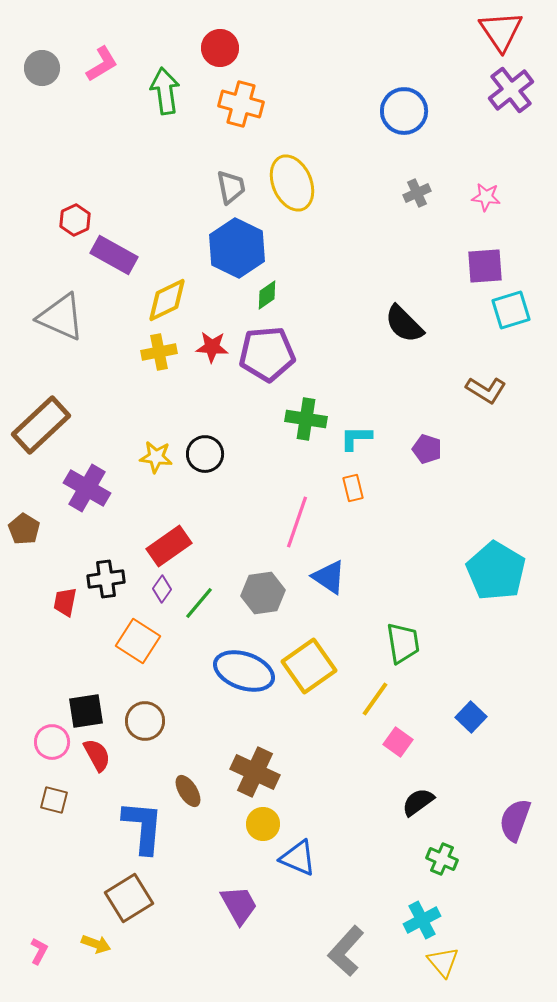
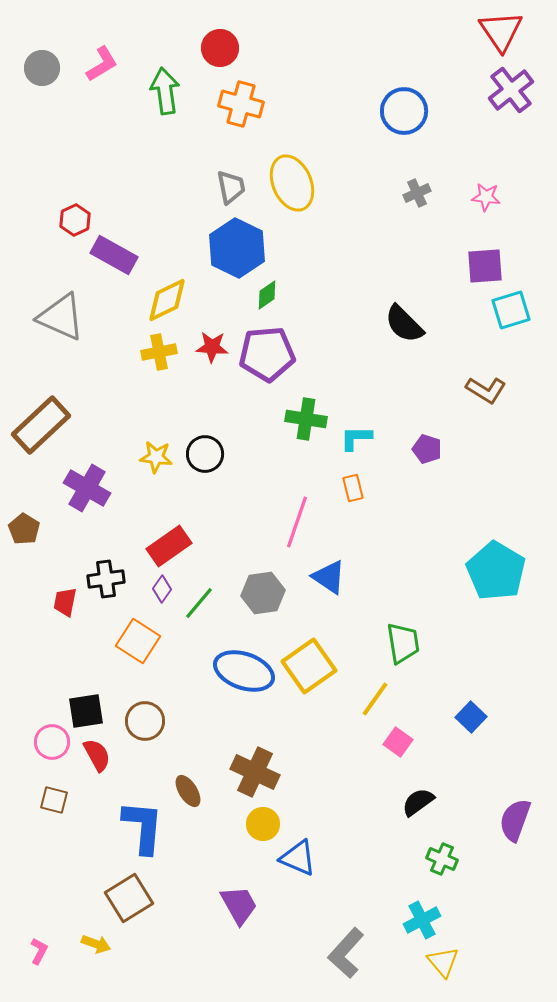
gray L-shape at (346, 951): moved 2 px down
